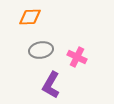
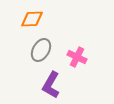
orange diamond: moved 2 px right, 2 px down
gray ellipse: rotated 50 degrees counterclockwise
